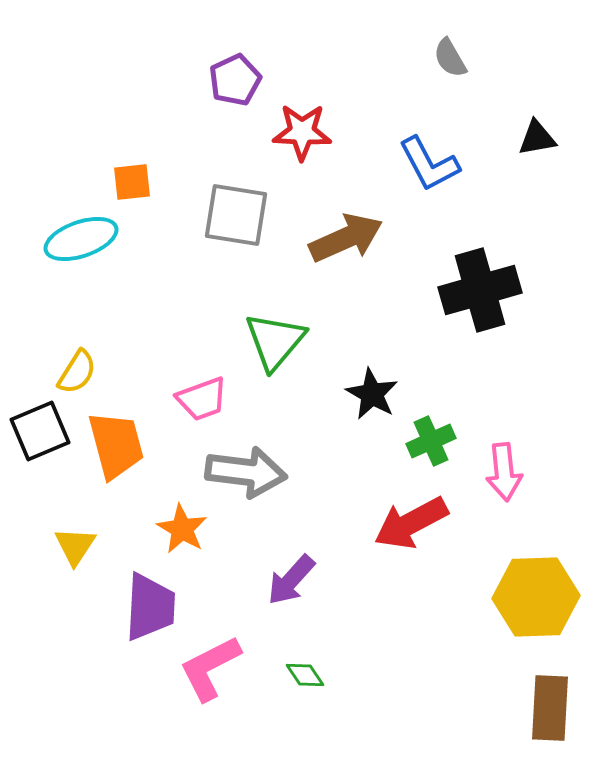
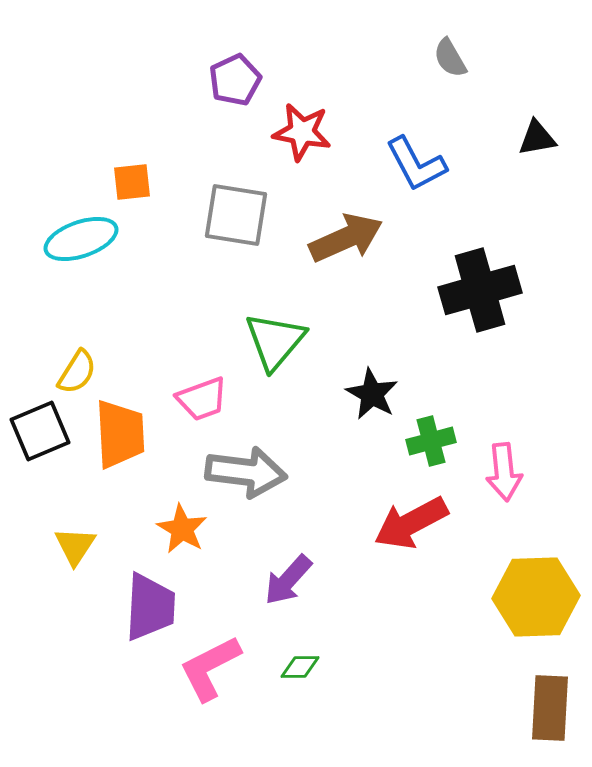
red star: rotated 8 degrees clockwise
blue L-shape: moved 13 px left
green cross: rotated 9 degrees clockwise
orange trapezoid: moved 4 px right, 11 px up; rotated 12 degrees clockwise
purple arrow: moved 3 px left
green diamond: moved 5 px left, 8 px up; rotated 57 degrees counterclockwise
